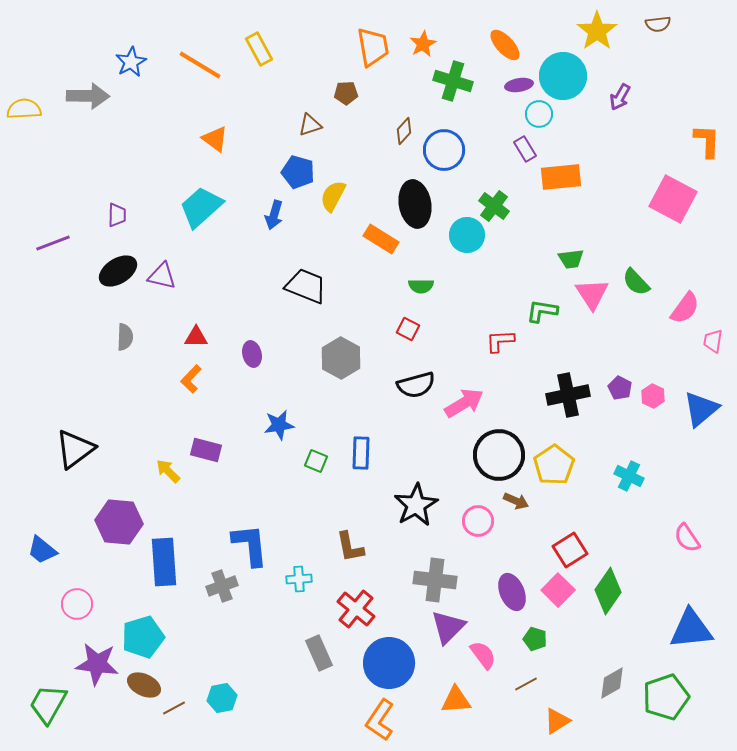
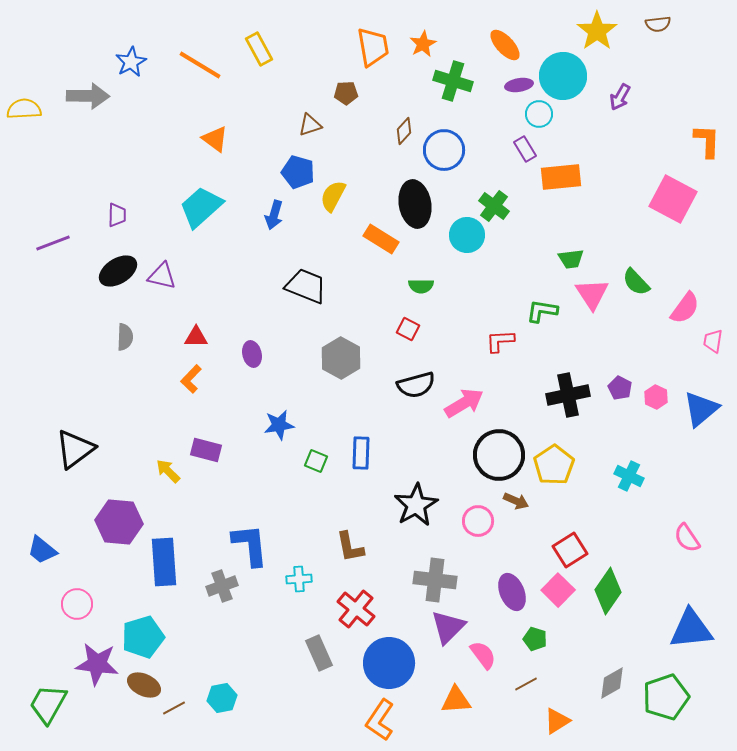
pink hexagon at (653, 396): moved 3 px right, 1 px down
